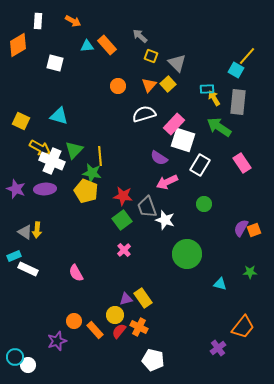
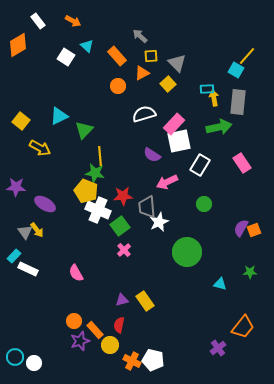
white rectangle at (38, 21): rotated 42 degrees counterclockwise
orange rectangle at (107, 45): moved 10 px right, 11 px down
cyan triangle at (87, 46): rotated 48 degrees clockwise
yellow square at (151, 56): rotated 24 degrees counterclockwise
white square at (55, 63): moved 11 px right, 6 px up; rotated 18 degrees clockwise
orange triangle at (149, 85): moved 7 px left, 12 px up; rotated 21 degrees clockwise
yellow arrow at (214, 98): rotated 21 degrees clockwise
cyan triangle at (59, 116): rotated 42 degrees counterclockwise
yellow square at (21, 121): rotated 12 degrees clockwise
green arrow at (219, 127): rotated 135 degrees clockwise
white square at (183, 140): moved 4 px left, 1 px down; rotated 30 degrees counterclockwise
green triangle at (74, 150): moved 10 px right, 20 px up
purple semicircle at (159, 158): moved 7 px left, 3 px up
white cross at (52, 161): moved 46 px right, 49 px down
green star at (92, 173): moved 3 px right
purple star at (16, 189): moved 2 px up; rotated 18 degrees counterclockwise
purple ellipse at (45, 189): moved 15 px down; rotated 35 degrees clockwise
red star at (123, 196): rotated 12 degrees counterclockwise
gray trapezoid at (147, 207): rotated 15 degrees clockwise
green square at (122, 220): moved 2 px left, 6 px down
white star at (165, 220): moved 6 px left, 2 px down; rotated 30 degrees clockwise
yellow arrow at (37, 230): rotated 42 degrees counterclockwise
gray triangle at (25, 232): rotated 21 degrees clockwise
green circle at (187, 254): moved 2 px up
cyan rectangle at (14, 256): rotated 24 degrees counterclockwise
yellow rectangle at (143, 298): moved 2 px right, 3 px down
purple triangle at (126, 299): moved 4 px left, 1 px down
yellow circle at (115, 315): moved 5 px left, 30 px down
orange cross at (139, 327): moved 7 px left, 34 px down
red semicircle at (119, 331): moved 6 px up; rotated 28 degrees counterclockwise
purple star at (57, 341): moved 23 px right
white circle at (28, 365): moved 6 px right, 2 px up
